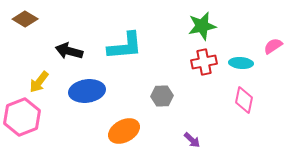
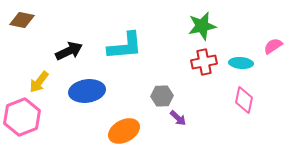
brown diamond: moved 3 px left, 1 px down; rotated 20 degrees counterclockwise
black arrow: rotated 140 degrees clockwise
purple arrow: moved 14 px left, 22 px up
